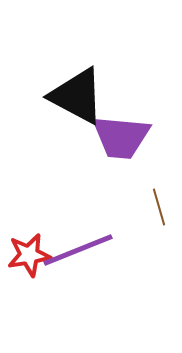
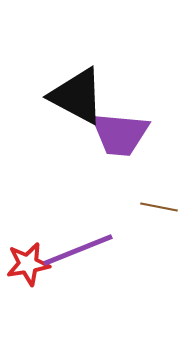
purple trapezoid: moved 1 px left, 3 px up
brown line: rotated 63 degrees counterclockwise
red star: moved 1 px left, 9 px down
